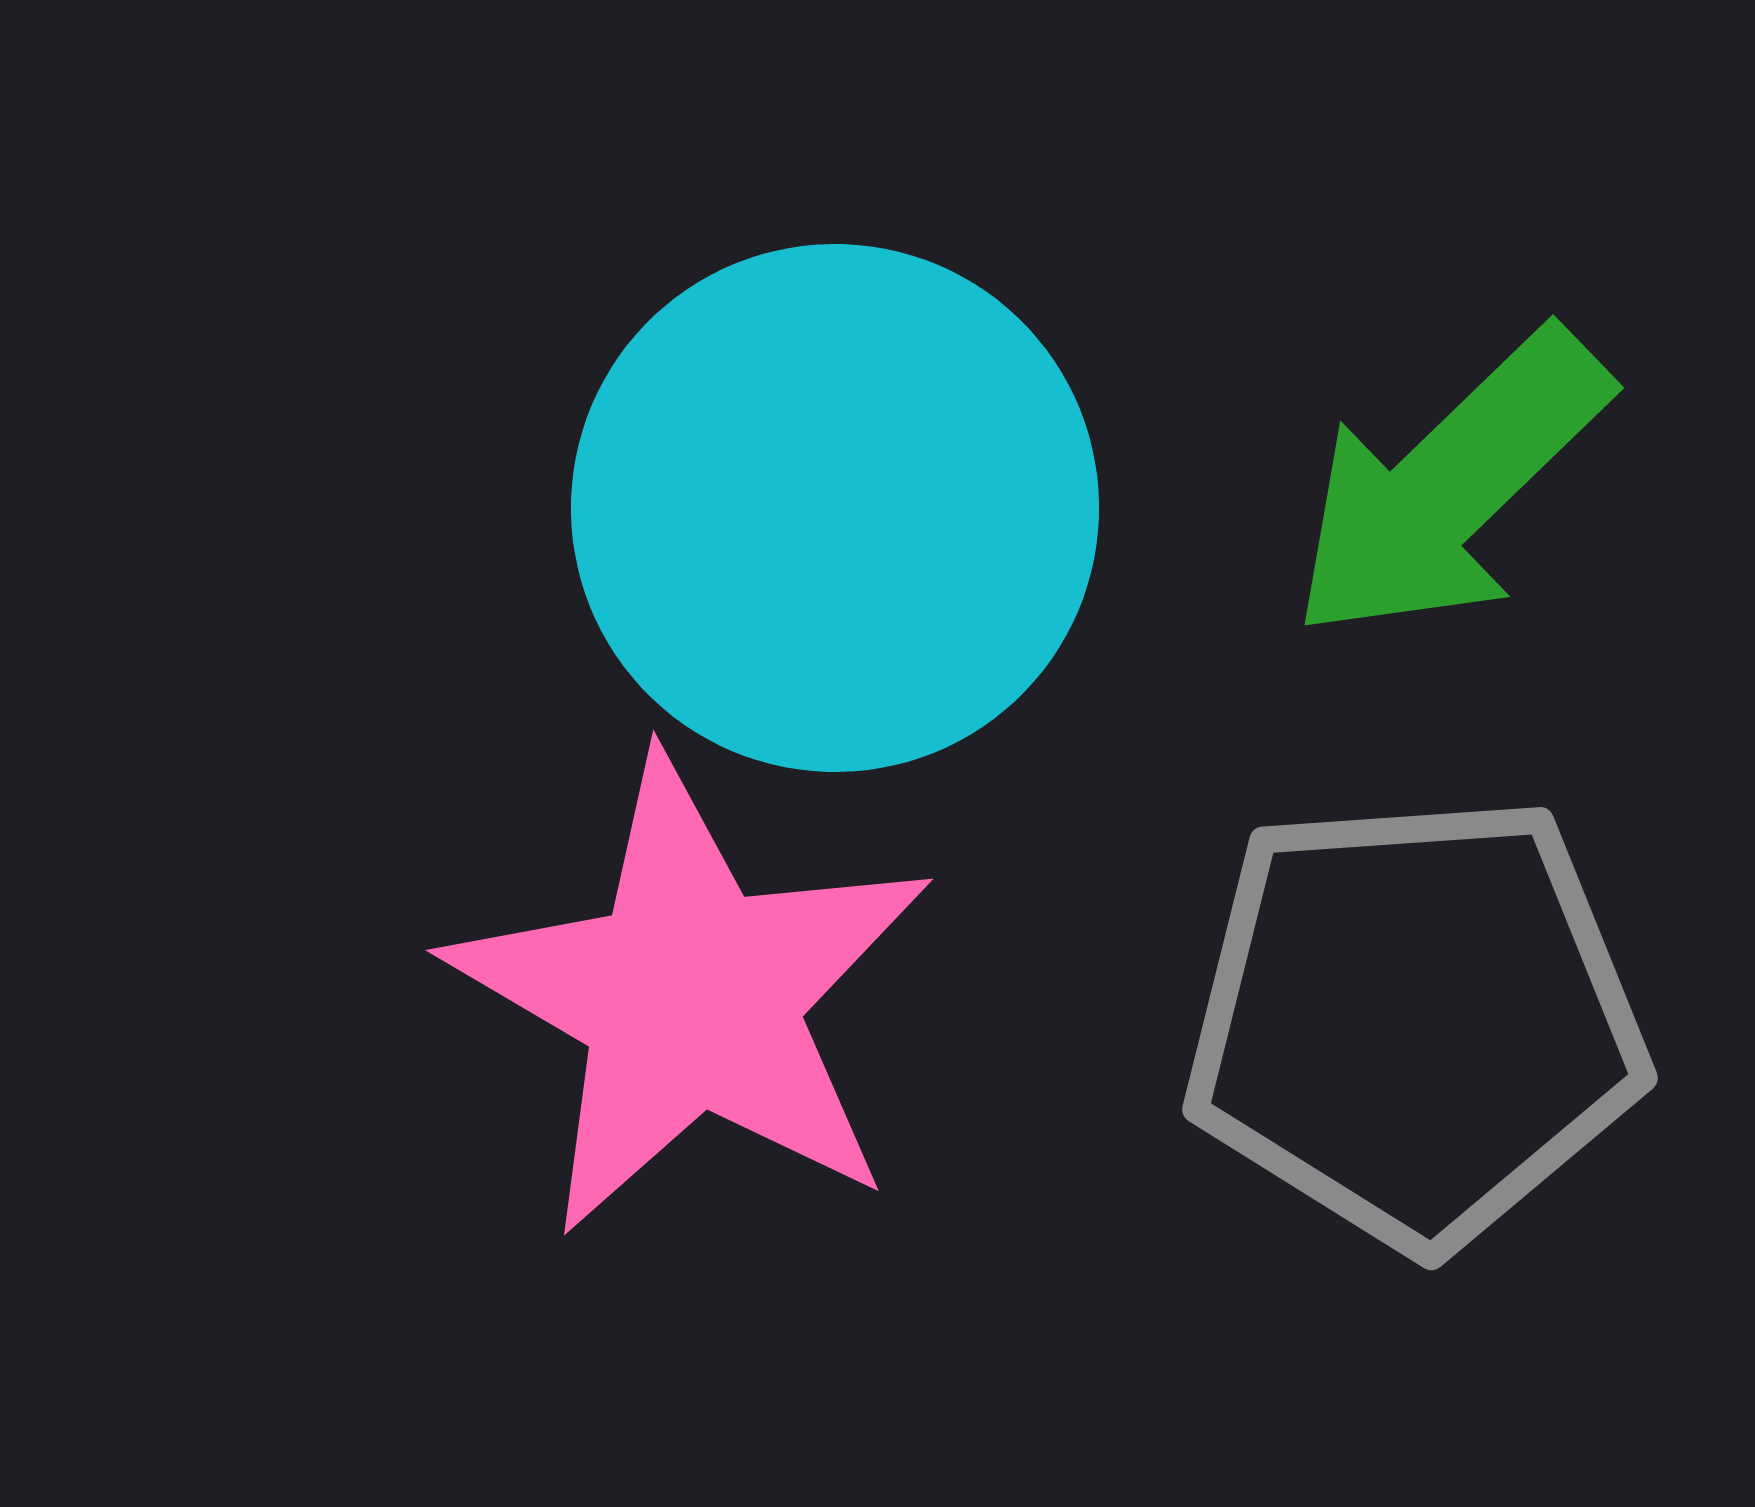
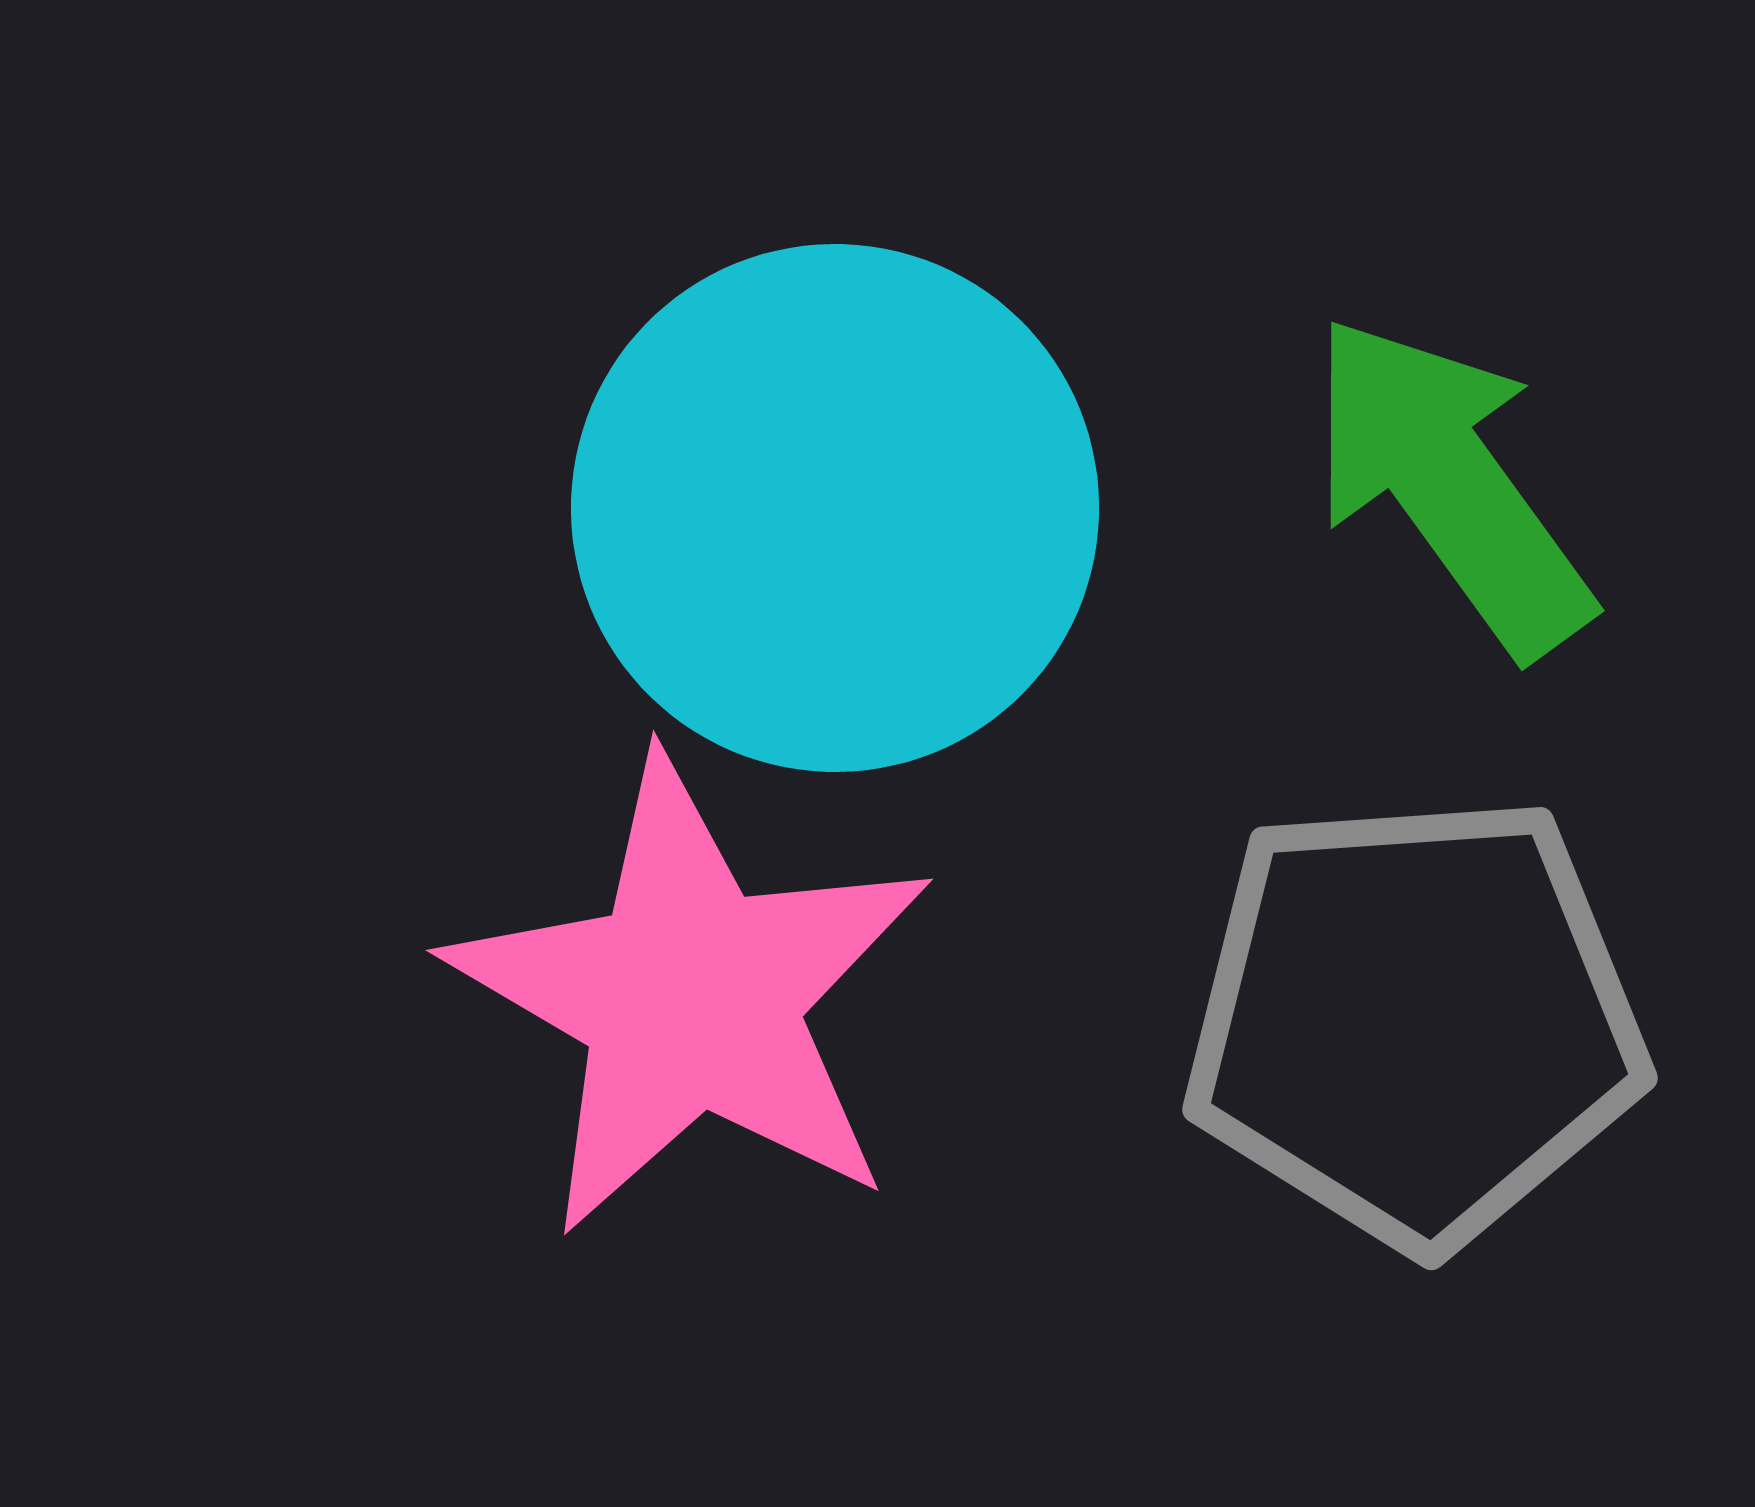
green arrow: rotated 98 degrees clockwise
